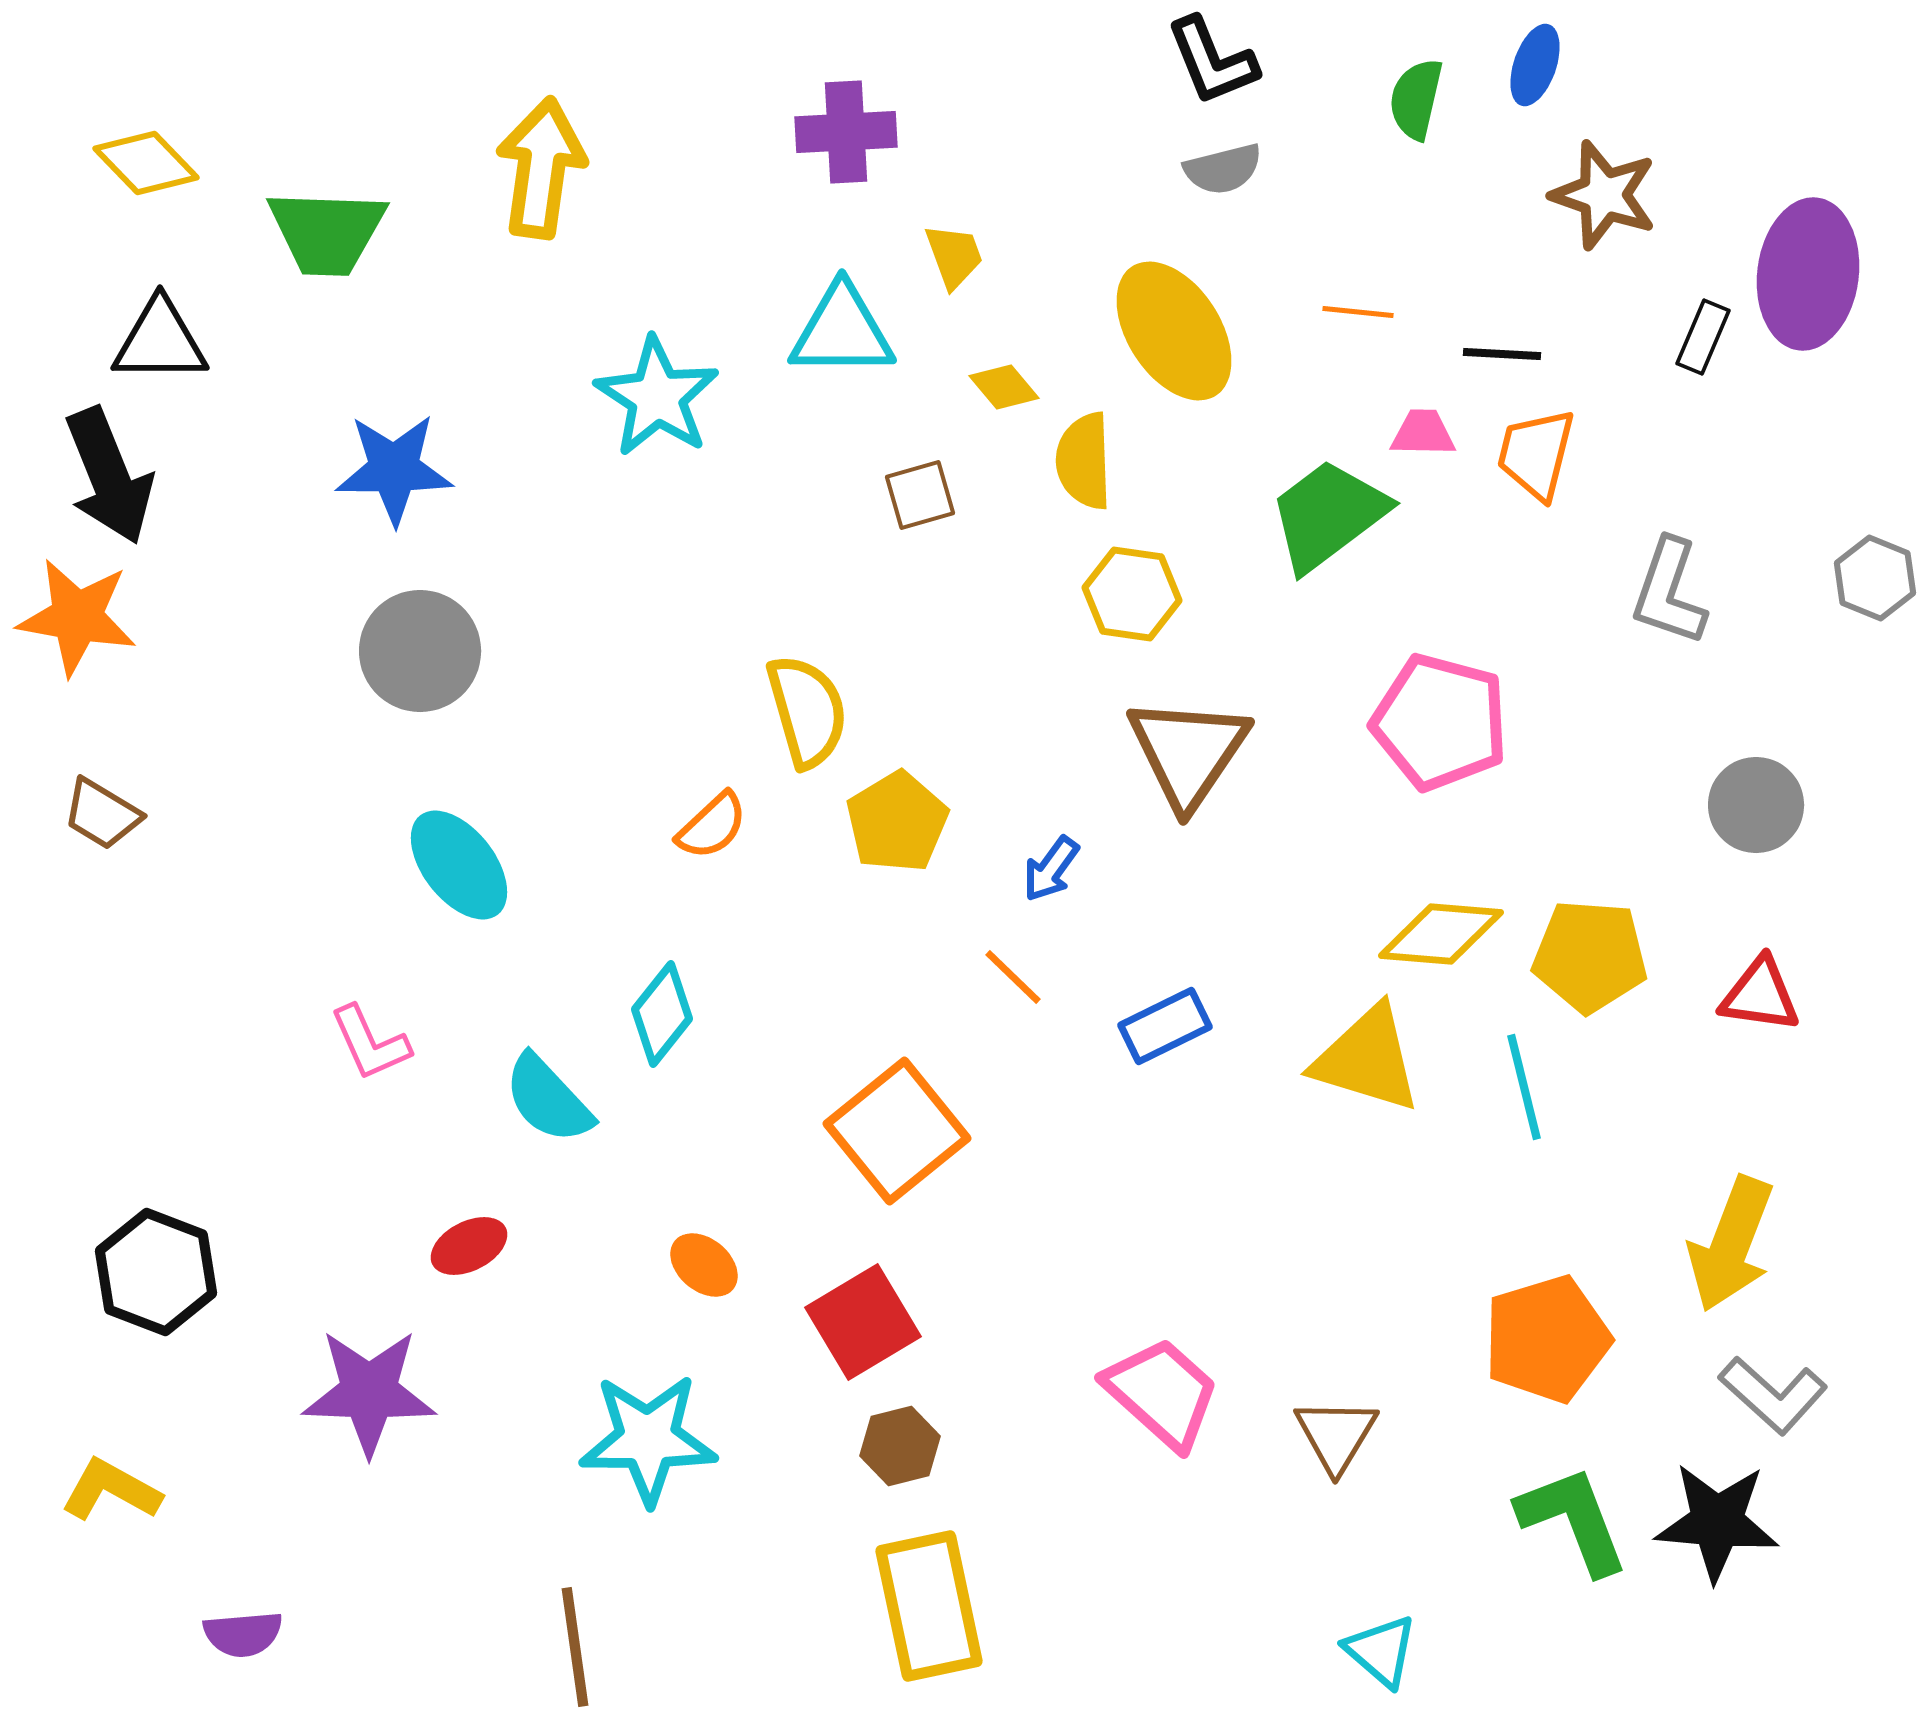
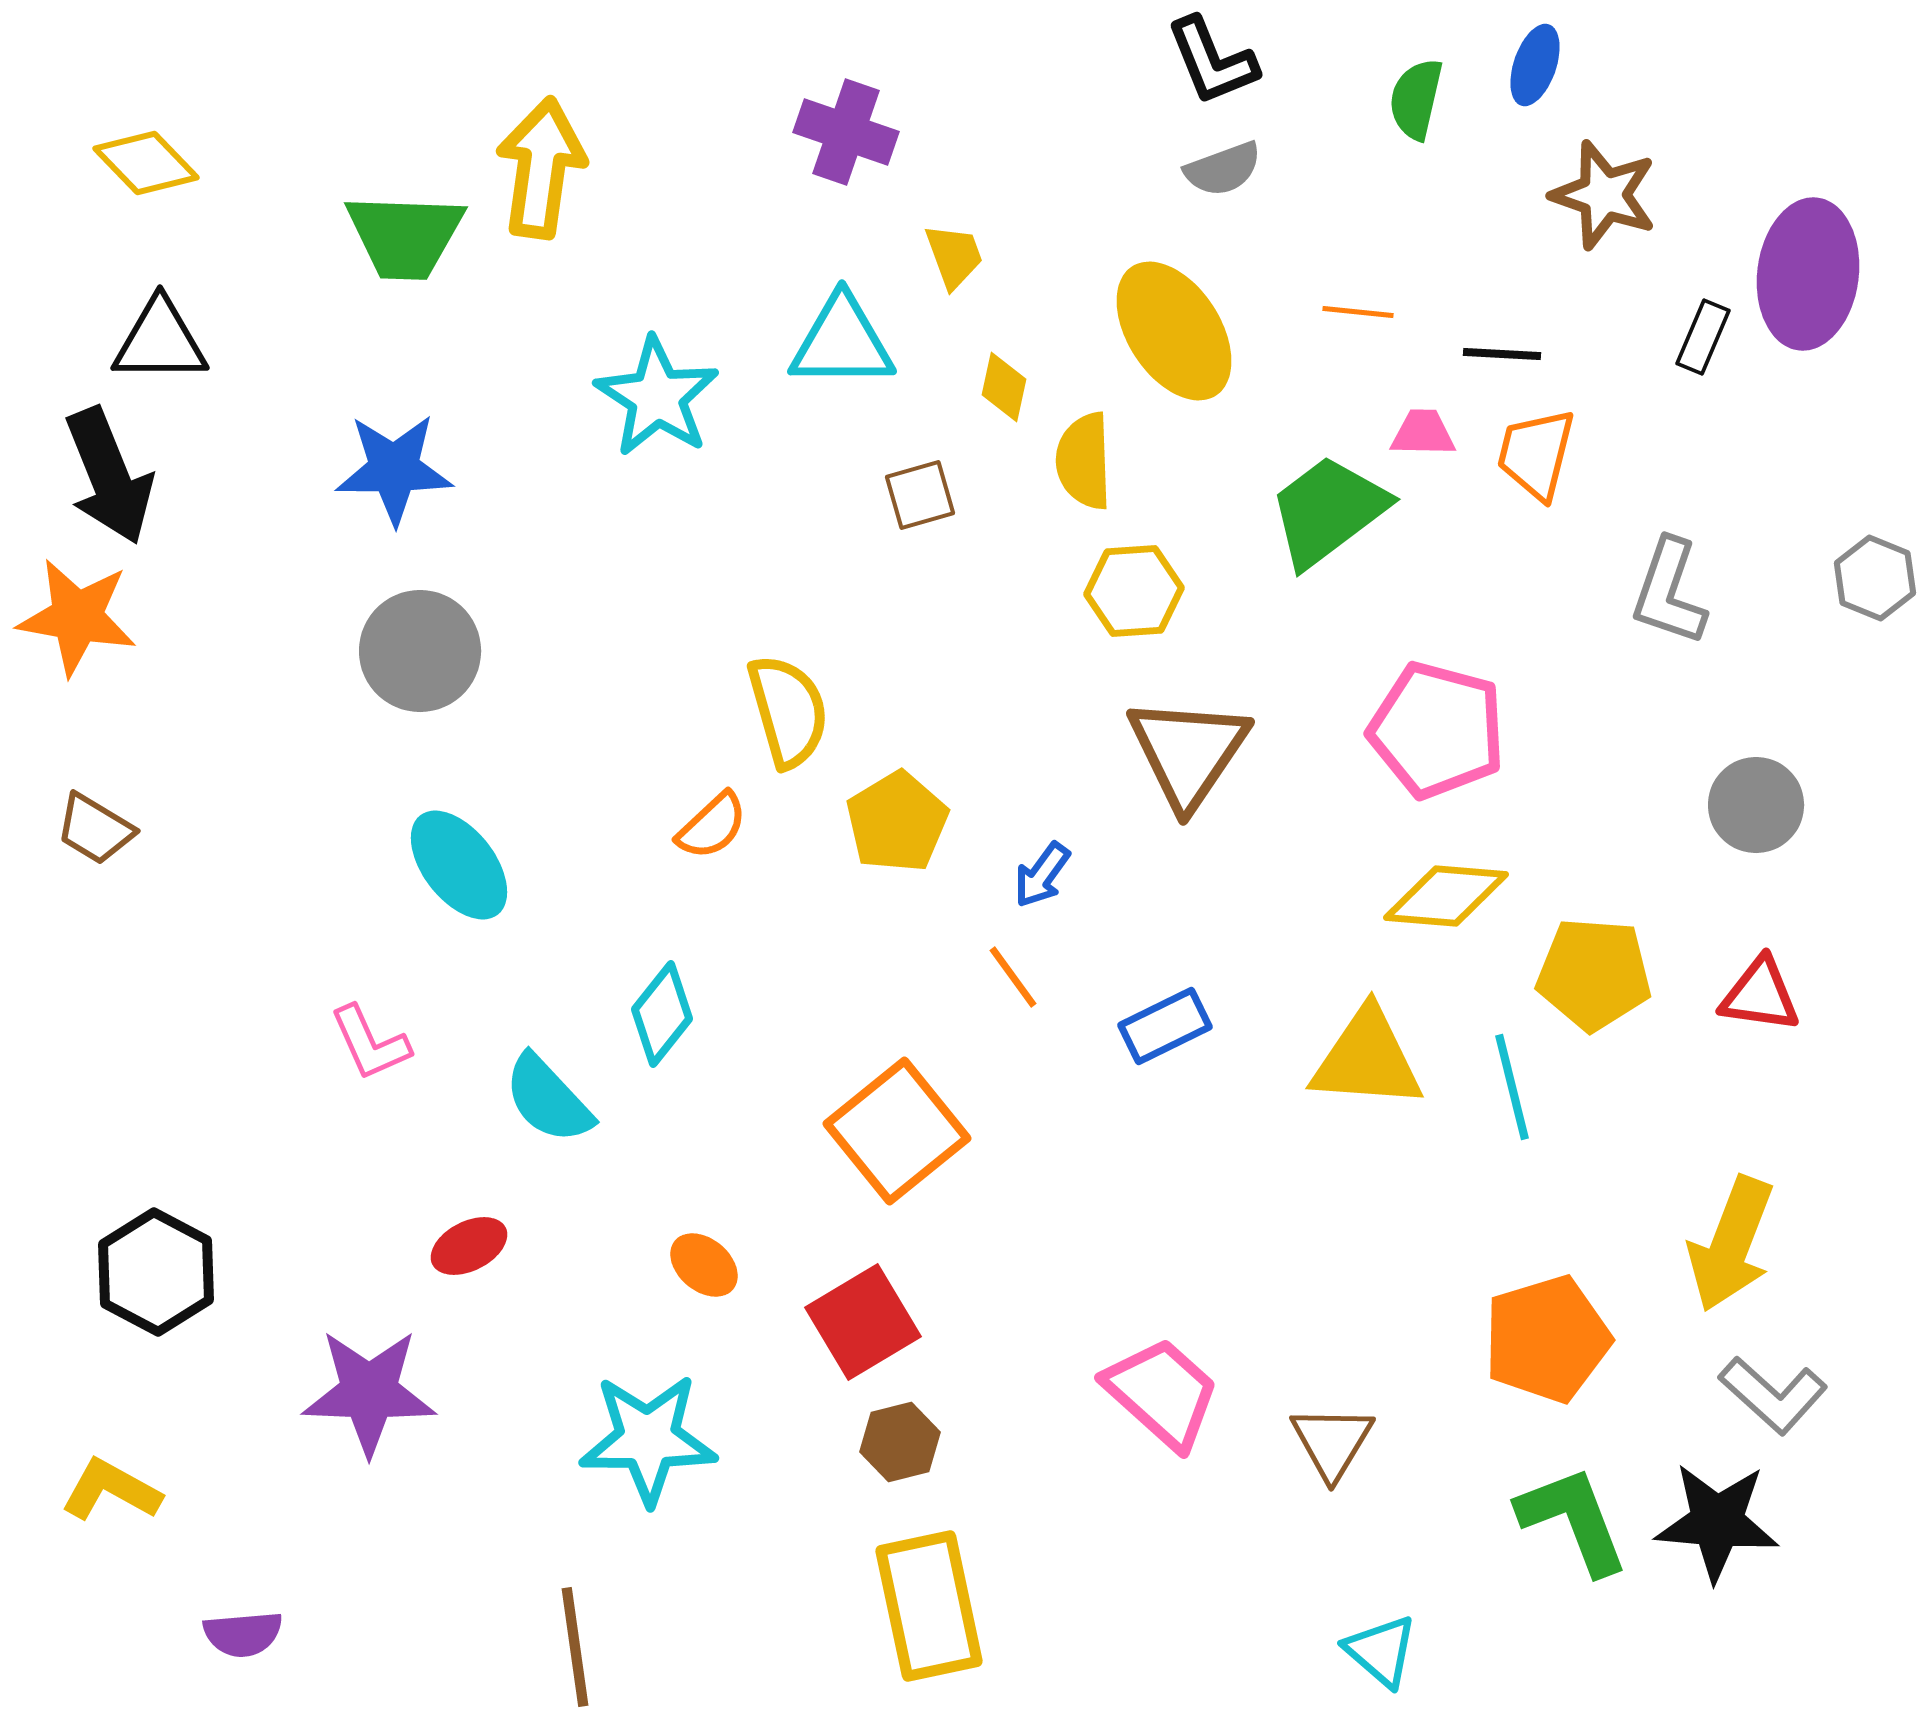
purple cross at (846, 132): rotated 22 degrees clockwise
gray semicircle at (1223, 169): rotated 6 degrees counterclockwise
green trapezoid at (327, 232): moved 78 px right, 4 px down
cyan triangle at (842, 331): moved 11 px down
yellow diamond at (1004, 387): rotated 52 degrees clockwise
green trapezoid at (1328, 515): moved 4 px up
yellow hexagon at (1132, 594): moved 2 px right, 3 px up; rotated 12 degrees counterclockwise
yellow semicircle at (807, 711): moved 19 px left
pink pentagon at (1440, 722): moved 3 px left, 8 px down
brown trapezoid at (102, 814): moved 7 px left, 15 px down
blue arrow at (1051, 869): moved 9 px left, 6 px down
yellow diamond at (1441, 934): moved 5 px right, 38 px up
yellow pentagon at (1590, 956): moved 4 px right, 18 px down
orange line at (1013, 977): rotated 10 degrees clockwise
yellow triangle at (1367, 1059): rotated 13 degrees counterclockwise
cyan line at (1524, 1087): moved 12 px left
black hexagon at (156, 1272): rotated 7 degrees clockwise
brown triangle at (1336, 1435): moved 4 px left, 7 px down
brown hexagon at (900, 1446): moved 4 px up
